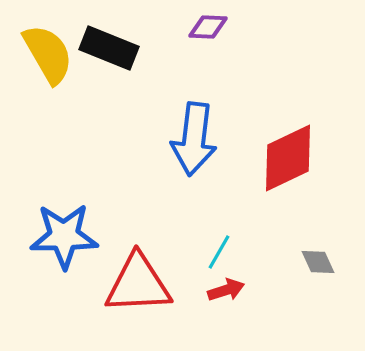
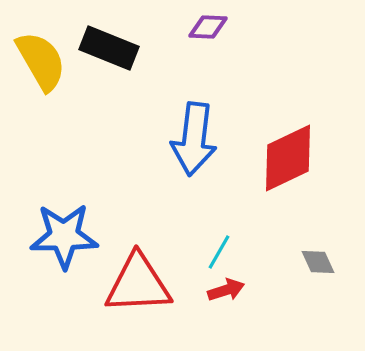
yellow semicircle: moved 7 px left, 7 px down
